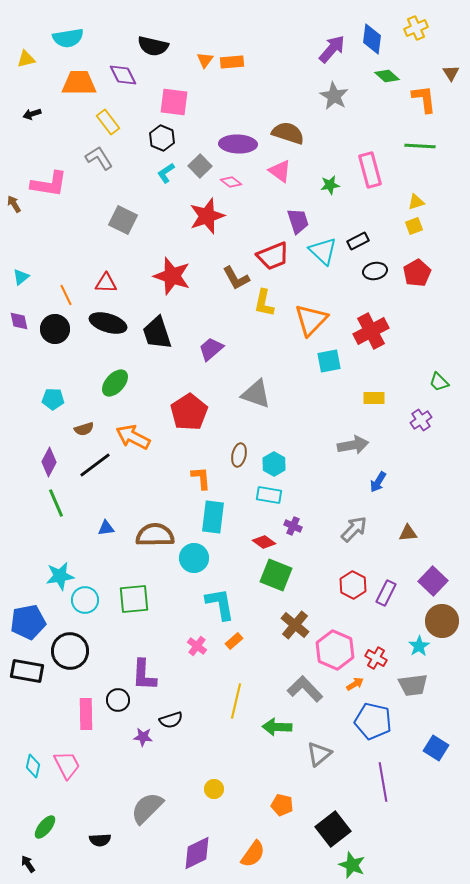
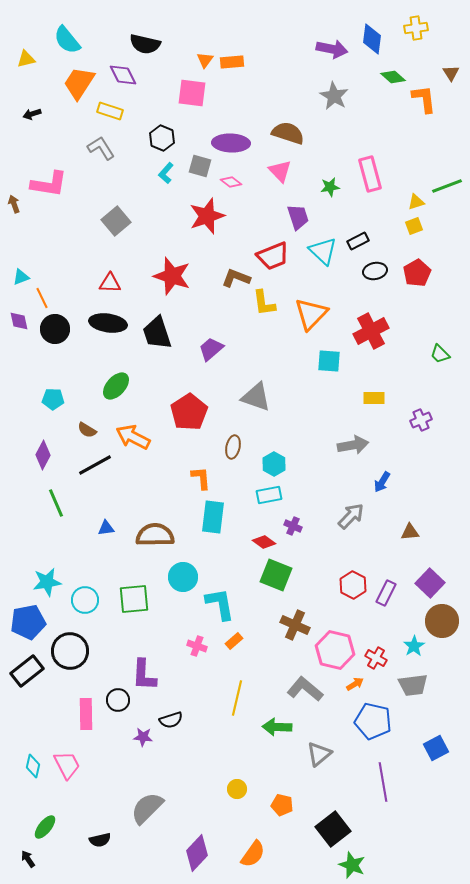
yellow cross at (416, 28): rotated 15 degrees clockwise
cyan semicircle at (68, 38): moved 1 px left, 2 px down; rotated 60 degrees clockwise
black semicircle at (153, 46): moved 8 px left, 2 px up
purple arrow at (332, 49): rotated 60 degrees clockwise
green diamond at (387, 76): moved 6 px right, 1 px down
orange trapezoid at (79, 83): rotated 57 degrees counterclockwise
pink square at (174, 102): moved 18 px right, 9 px up
yellow rectangle at (108, 122): moved 2 px right, 11 px up; rotated 35 degrees counterclockwise
purple ellipse at (238, 144): moved 7 px left, 1 px up
green line at (420, 146): moved 27 px right, 40 px down; rotated 24 degrees counterclockwise
gray L-shape at (99, 158): moved 2 px right, 10 px up
gray square at (200, 166): rotated 30 degrees counterclockwise
pink rectangle at (370, 170): moved 4 px down
pink triangle at (280, 171): rotated 10 degrees clockwise
cyan L-shape at (166, 173): rotated 15 degrees counterclockwise
green star at (330, 185): moved 2 px down
brown arrow at (14, 204): rotated 12 degrees clockwise
gray square at (123, 220): moved 7 px left, 1 px down; rotated 24 degrees clockwise
purple trapezoid at (298, 221): moved 4 px up
cyan triangle at (21, 277): rotated 18 degrees clockwise
brown L-shape at (236, 278): rotated 140 degrees clockwise
red triangle at (106, 283): moved 4 px right
orange line at (66, 295): moved 24 px left, 3 px down
yellow L-shape at (264, 303): rotated 20 degrees counterclockwise
orange triangle at (311, 320): moved 6 px up
black ellipse at (108, 323): rotated 9 degrees counterclockwise
cyan square at (329, 361): rotated 15 degrees clockwise
green trapezoid at (439, 382): moved 1 px right, 28 px up
green ellipse at (115, 383): moved 1 px right, 3 px down
gray triangle at (256, 394): moved 3 px down
purple cross at (421, 420): rotated 10 degrees clockwise
brown semicircle at (84, 429): moved 3 px right, 1 px down; rotated 48 degrees clockwise
brown ellipse at (239, 455): moved 6 px left, 8 px up
purple diamond at (49, 462): moved 6 px left, 7 px up
black line at (95, 465): rotated 8 degrees clockwise
blue arrow at (378, 482): moved 4 px right
cyan rectangle at (269, 495): rotated 20 degrees counterclockwise
gray arrow at (354, 529): moved 3 px left, 13 px up
brown triangle at (408, 533): moved 2 px right, 1 px up
cyan circle at (194, 558): moved 11 px left, 19 px down
cyan star at (60, 576): moved 13 px left, 6 px down
purple square at (433, 581): moved 3 px left, 2 px down
brown cross at (295, 625): rotated 16 degrees counterclockwise
pink cross at (197, 646): rotated 18 degrees counterclockwise
cyan star at (419, 646): moved 5 px left
pink hexagon at (335, 650): rotated 9 degrees counterclockwise
black rectangle at (27, 671): rotated 48 degrees counterclockwise
gray L-shape at (305, 689): rotated 6 degrees counterclockwise
yellow line at (236, 701): moved 1 px right, 3 px up
blue square at (436, 748): rotated 30 degrees clockwise
yellow circle at (214, 789): moved 23 px right
black semicircle at (100, 840): rotated 10 degrees counterclockwise
purple diamond at (197, 853): rotated 21 degrees counterclockwise
black arrow at (28, 864): moved 5 px up
